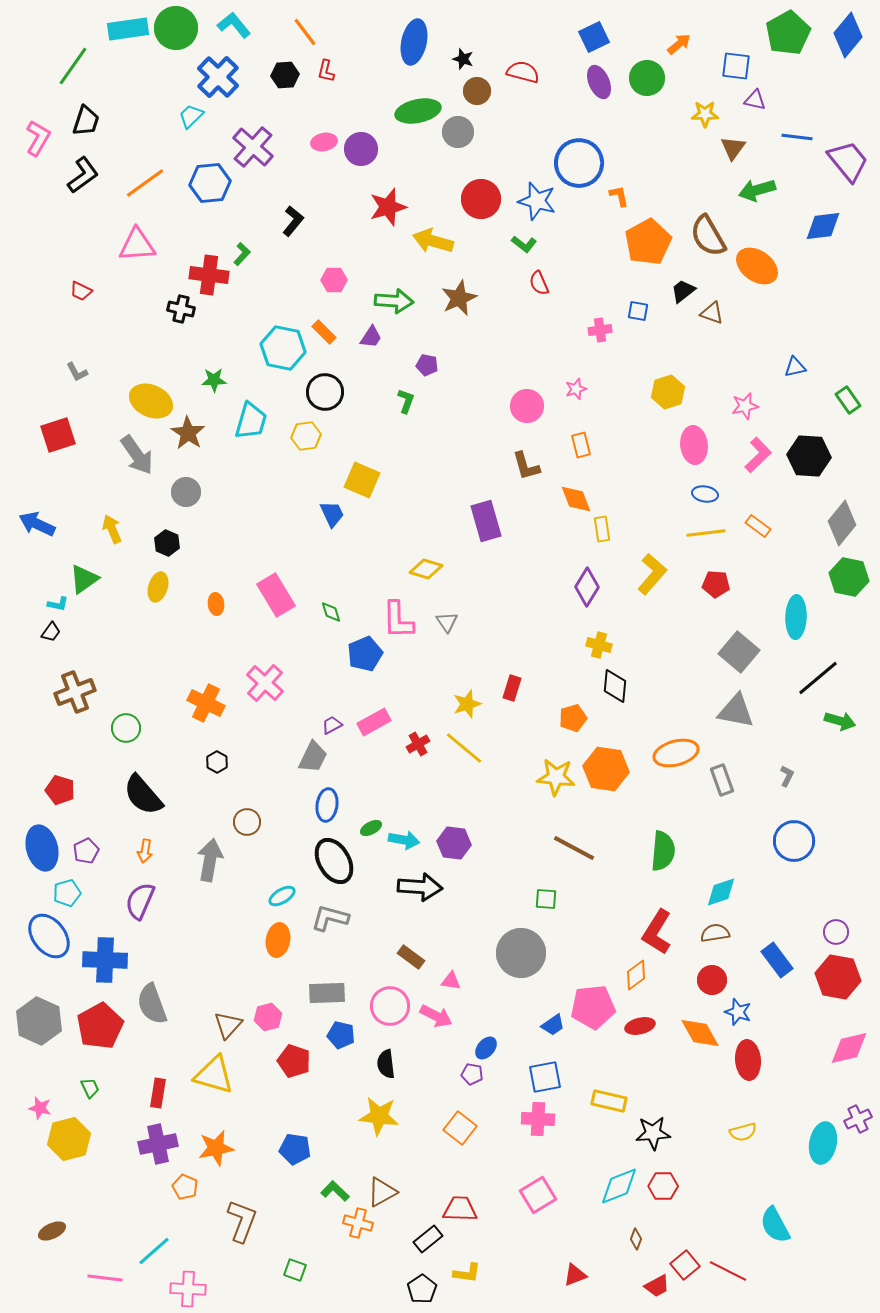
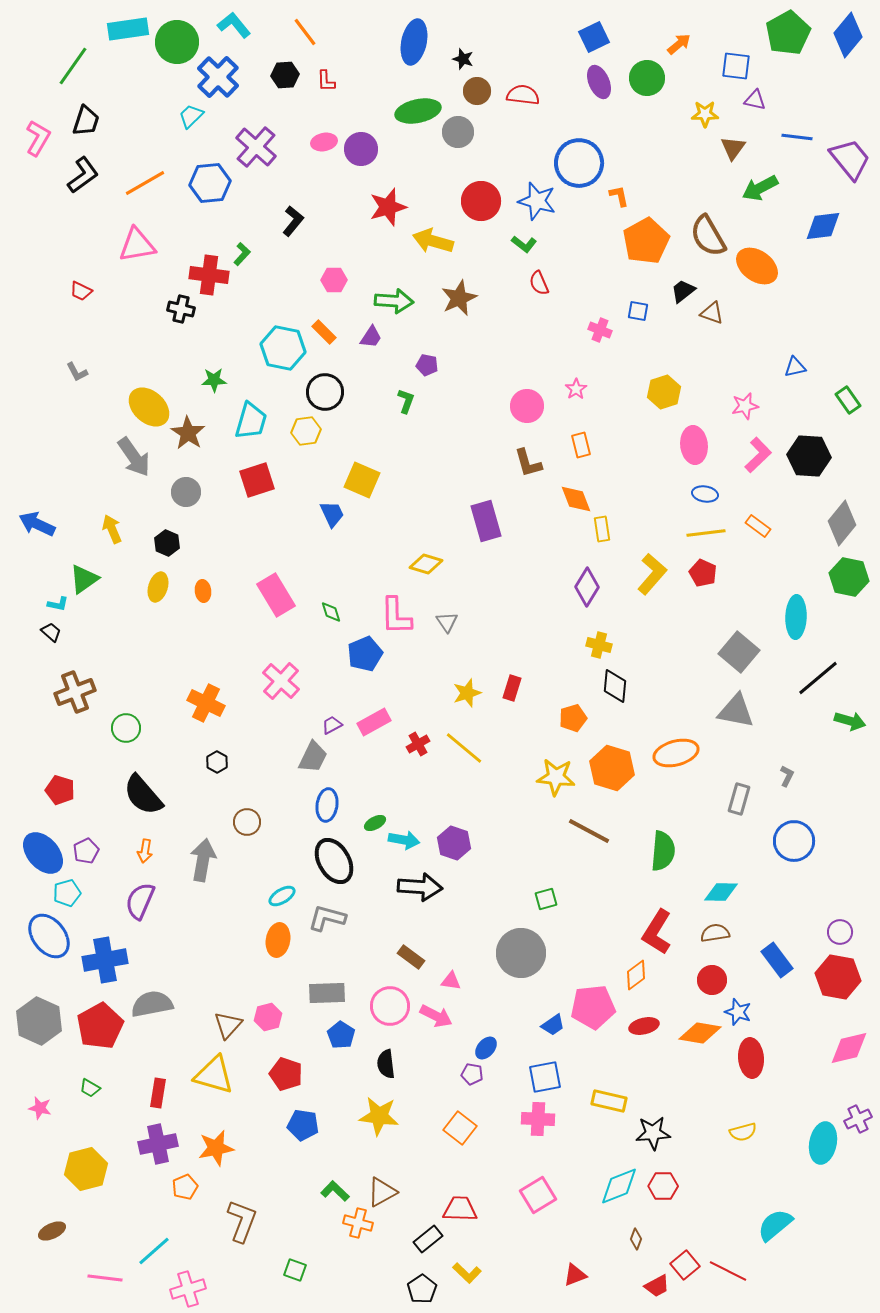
green circle at (176, 28): moved 1 px right, 14 px down
red L-shape at (326, 71): moved 10 px down; rotated 15 degrees counterclockwise
red semicircle at (523, 72): moved 23 px down; rotated 8 degrees counterclockwise
purple cross at (253, 147): moved 3 px right
purple trapezoid at (848, 161): moved 2 px right, 2 px up
orange line at (145, 183): rotated 6 degrees clockwise
green arrow at (757, 190): moved 3 px right, 2 px up; rotated 12 degrees counterclockwise
red circle at (481, 199): moved 2 px down
orange pentagon at (648, 242): moved 2 px left, 1 px up
pink triangle at (137, 245): rotated 6 degrees counterclockwise
pink cross at (600, 330): rotated 30 degrees clockwise
pink star at (576, 389): rotated 15 degrees counterclockwise
yellow hexagon at (668, 392): moved 4 px left
yellow ellipse at (151, 401): moved 2 px left, 6 px down; rotated 18 degrees clockwise
red square at (58, 435): moved 199 px right, 45 px down
yellow hexagon at (306, 436): moved 5 px up
gray arrow at (137, 455): moved 3 px left, 2 px down
brown L-shape at (526, 466): moved 2 px right, 3 px up
yellow diamond at (426, 569): moved 5 px up
red pentagon at (716, 584): moved 13 px left, 11 px up; rotated 20 degrees clockwise
orange ellipse at (216, 604): moved 13 px left, 13 px up
pink L-shape at (398, 620): moved 2 px left, 4 px up
black trapezoid at (51, 632): rotated 85 degrees counterclockwise
pink cross at (265, 683): moved 16 px right, 2 px up
yellow star at (467, 704): moved 11 px up
green arrow at (840, 721): moved 10 px right
orange hexagon at (606, 769): moved 6 px right, 1 px up; rotated 9 degrees clockwise
gray rectangle at (722, 780): moved 17 px right, 19 px down; rotated 36 degrees clockwise
green ellipse at (371, 828): moved 4 px right, 5 px up
purple hexagon at (454, 843): rotated 12 degrees clockwise
blue ellipse at (42, 848): moved 1 px right, 5 px down; rotated 27 degrees counterclockwise
brown line at (574, 848): moved 15 px right, 17 px up
gray arrow at (210, 860): moved 7 px left
cyan diamond at (721, 892): rotated 20 degrees clockwise
green square at (546, 899): rotated 20 degrees counterclockwise
gray L-shape at (330, 918): moved 3 px left
purple circle at (836, 932): moved 4 px right
blue cross at (105, 960): rotated 12 degrees counterclockwise
gray semicircle at (152, 1004): rotated 99 degrees clockwise
red ellipse at (640, 1026): moved 4 px right
orange diamond at (700, 1033): rotated 51 degrees counterclockwise
blue pentagon at (341, 1035): rotated 20 degrees clockwise
red ellipse at (748, 1060): moved 3 px right, 2 px up
red pentagon at (294, 1061): moved 8 px left, 13 px down
green trapezoid at (90, 1088): rotated 145 degrees clockwise
yellow hexagon at (69, 1139): moved 17 px right, 30 px down
blue pentagon at (295, 1149): moved 8 px right, 24 px up
orange pentagon at (185, 1187): rotated 25 degrees clockwise
cyan semicircle at (775, 1225): rotated 78 degrees clockwise
yellow L-shape at (467, 1273): rotated 36 degrees clockwise
pink cross at (188, 1289): rotated 20 degrees counterclockwise
